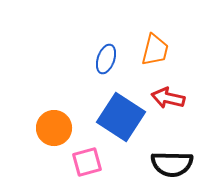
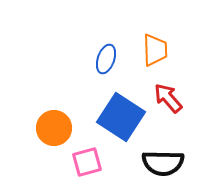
orange trapezoid: rotated 16 degrees counterclockwise
red arrow: rotated 36 degrees clockwise
black semicircle: moved 9 px left, 1 px up
